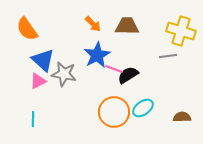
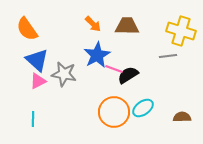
blue triangle: moved 6 px left
